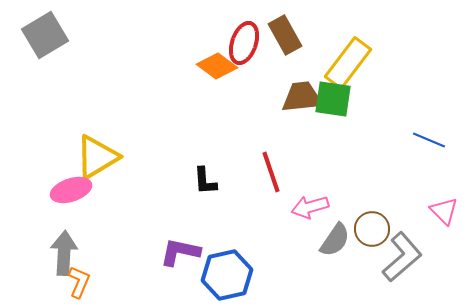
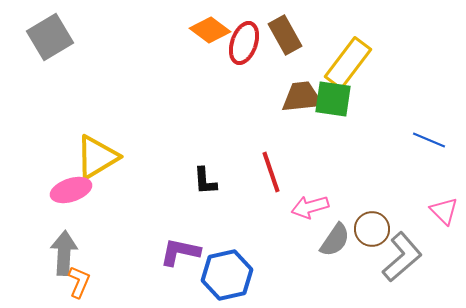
gray square: moved 5 px right, 2 px down
orange diamond: moved 7 px left, 36 px up
